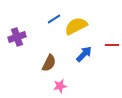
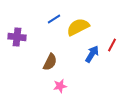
yellow semicircle: moved 2 px right, 1 px down
purple cross: rotated 24 degrees clockwise
red line: rotated 64 degrees counterclockwise
blue arrow: moved 8 px right; rotated 12 degrees counterclockwise
brown semicircle: moved 1 px right, 1 px up
